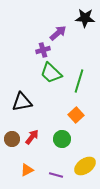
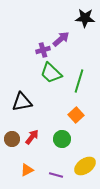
purple arrow: moved 3 px right, 6 px down
